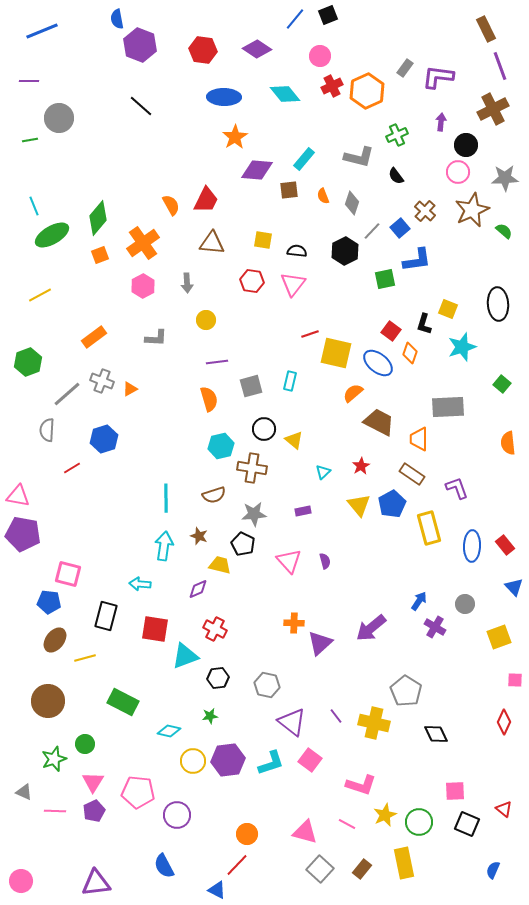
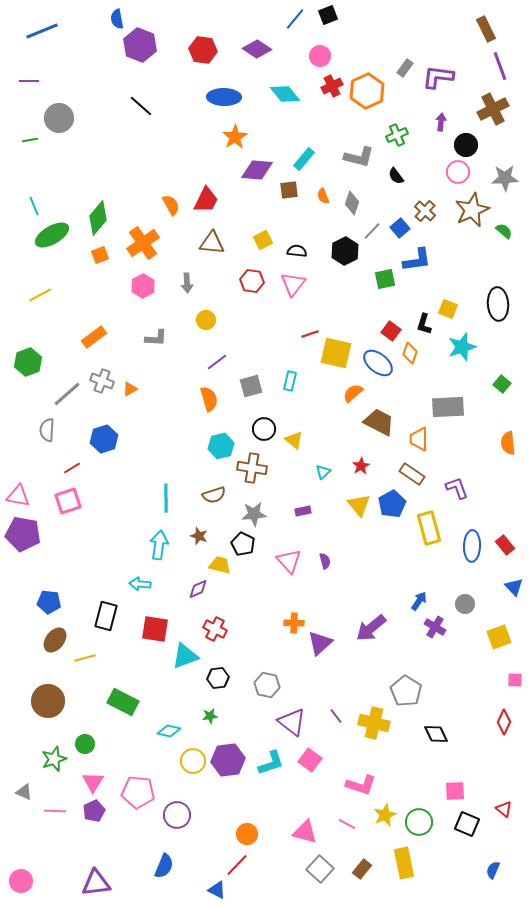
yellow square at (263, 240): rotated 36 degrees counterclockwise
purple line at (217, 362): rotated 30 degrees counterclockwise
cyan arrow at (164, 546): moved 5 px left, 1 px up
pink square at (68, 574): moved 73 px up; rotated 32 degrees counterclockwise
blue semicircle at (164, 866): rotated 130 degrees counterclockwise
